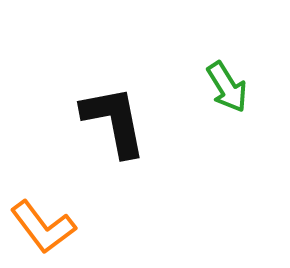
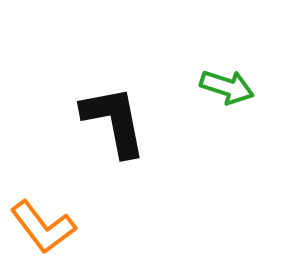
green arrow: rotated 40 degrees counterclockwise
